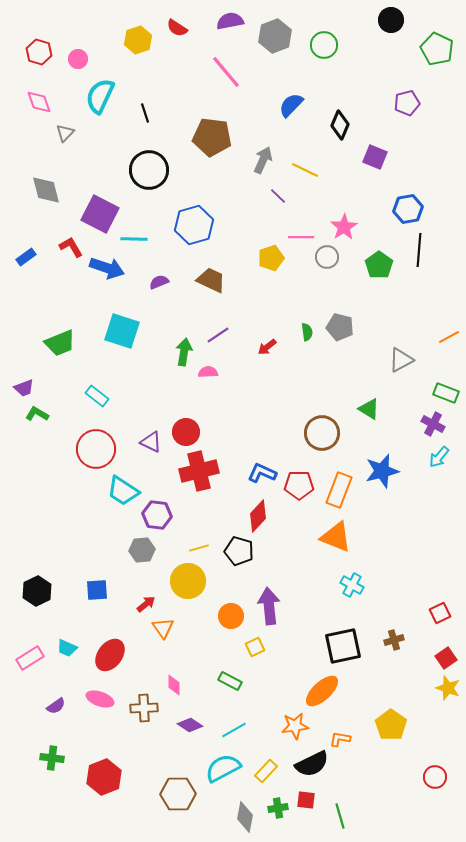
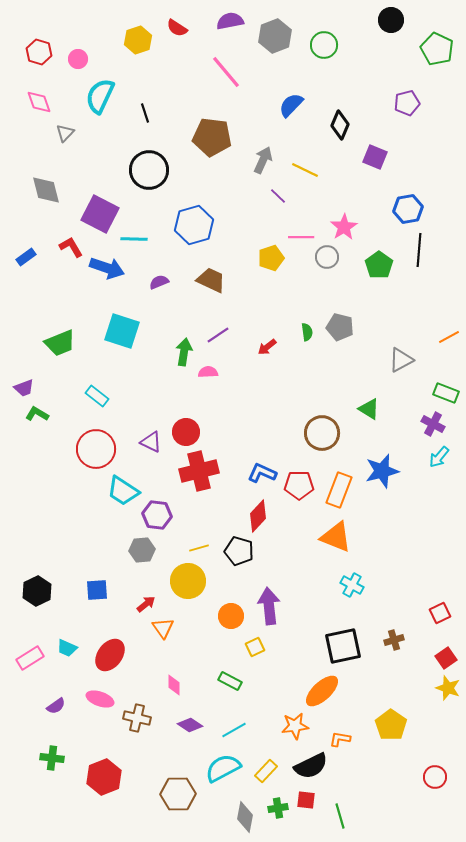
brown cross at (144, 708): moved 7 px left, 10 px down; rotated 16 degrees clockwise
black semicircle at (312, 764): moved 1 px left, 2 px down
